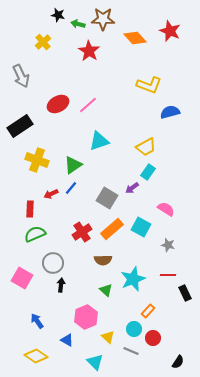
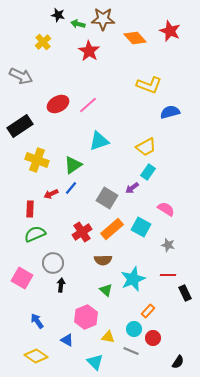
gray arrow at (21, 76): rotated 40 degrees counterclockwise
yellow triangle at (108, 337): rotated 32 degrees counterclockwise
